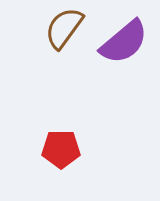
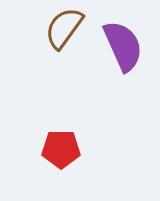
purple semicircle: moved 1 px left, 4 px down; rotated 74 degrees counterclockwise
